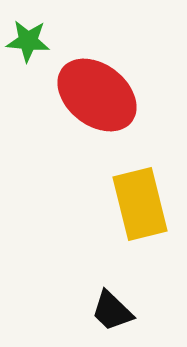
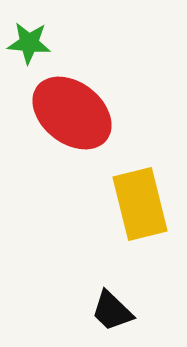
green star: moved 1 px right, 2 px down
red ellipse: moved 25 px left, 18 px down
